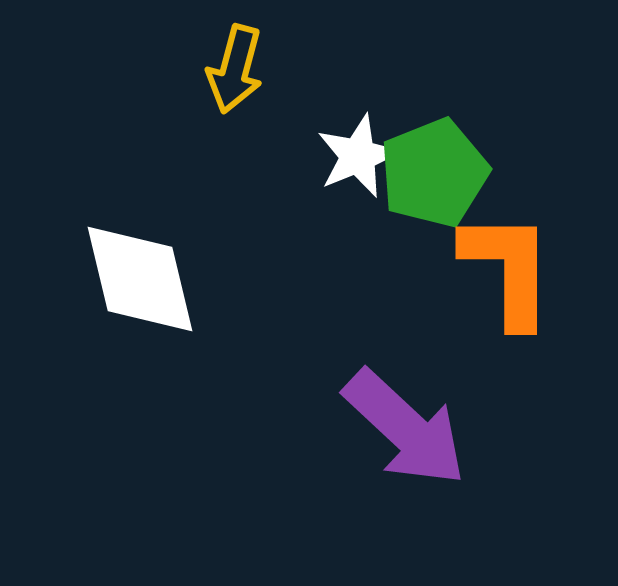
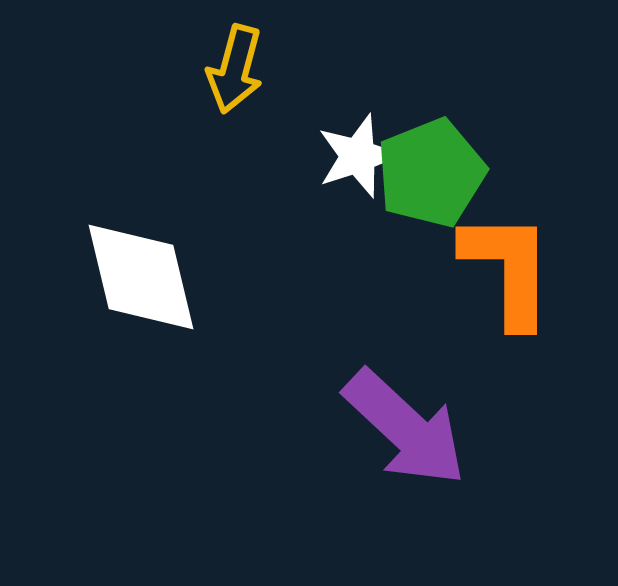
white star: rotated 4 degrees clockwise
green pentagon: moved 3 px left
white diamond: moved 1 px right, 2 px up
